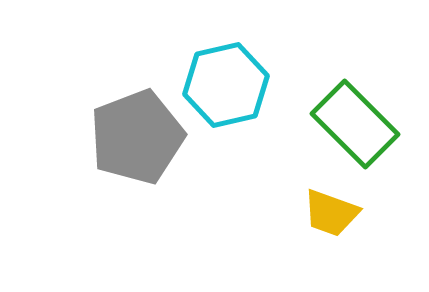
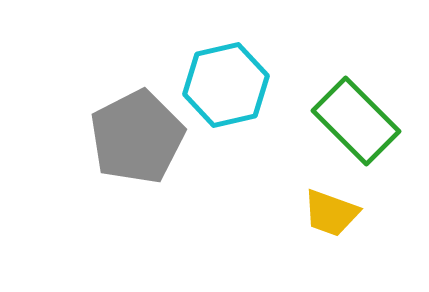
green rectangle: moved 1 px right, 3 px up
gray pentagon: rotated 6 degrees counterclockwise
